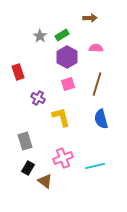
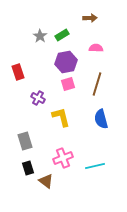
purple hexagon: moved 1 px left, 5 px down; rotated 20 degrees clockwise
black rectangle: rotated 48 degrees counterclockwise
brown triangle: moved 1 px right
